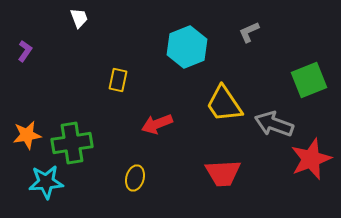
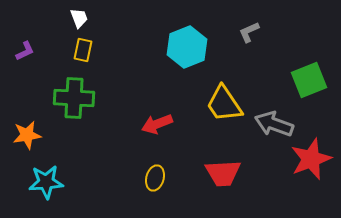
purple L-shape: rotated 30 degrees clockwise
yellow rectangle: moved 35 px left, 30 px up
green cross: moved 2 px right, 45 px up; rotated 12 degrees clockwise
yellow ellipse: moved 20 px right
